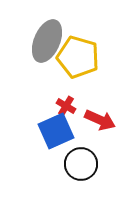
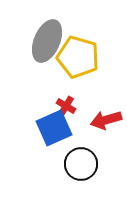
red arrow: moved 6 px right; rotated 140 degrees clockwise
blue square: moved 2 px left, 3 px up
